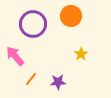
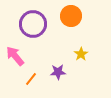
purple star: moved 10 px up
